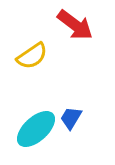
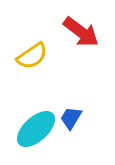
red arrow: moved 6 px right, 7 px down
